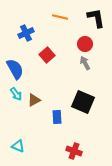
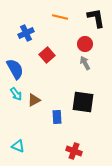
black square: rotated 15 degrees counterclockwise
